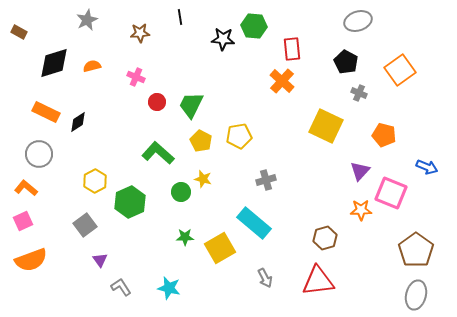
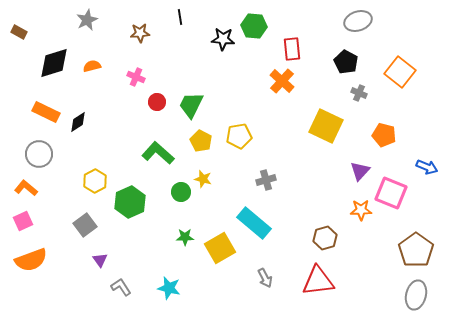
orange square at (400, 70): moved 2 px down; rotated 16 degrees counterclockwise
